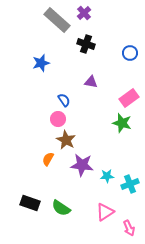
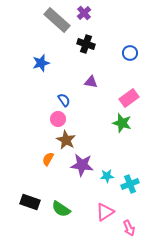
black rectangle: moved 1 px up
green semicircle: moved 1 px down
